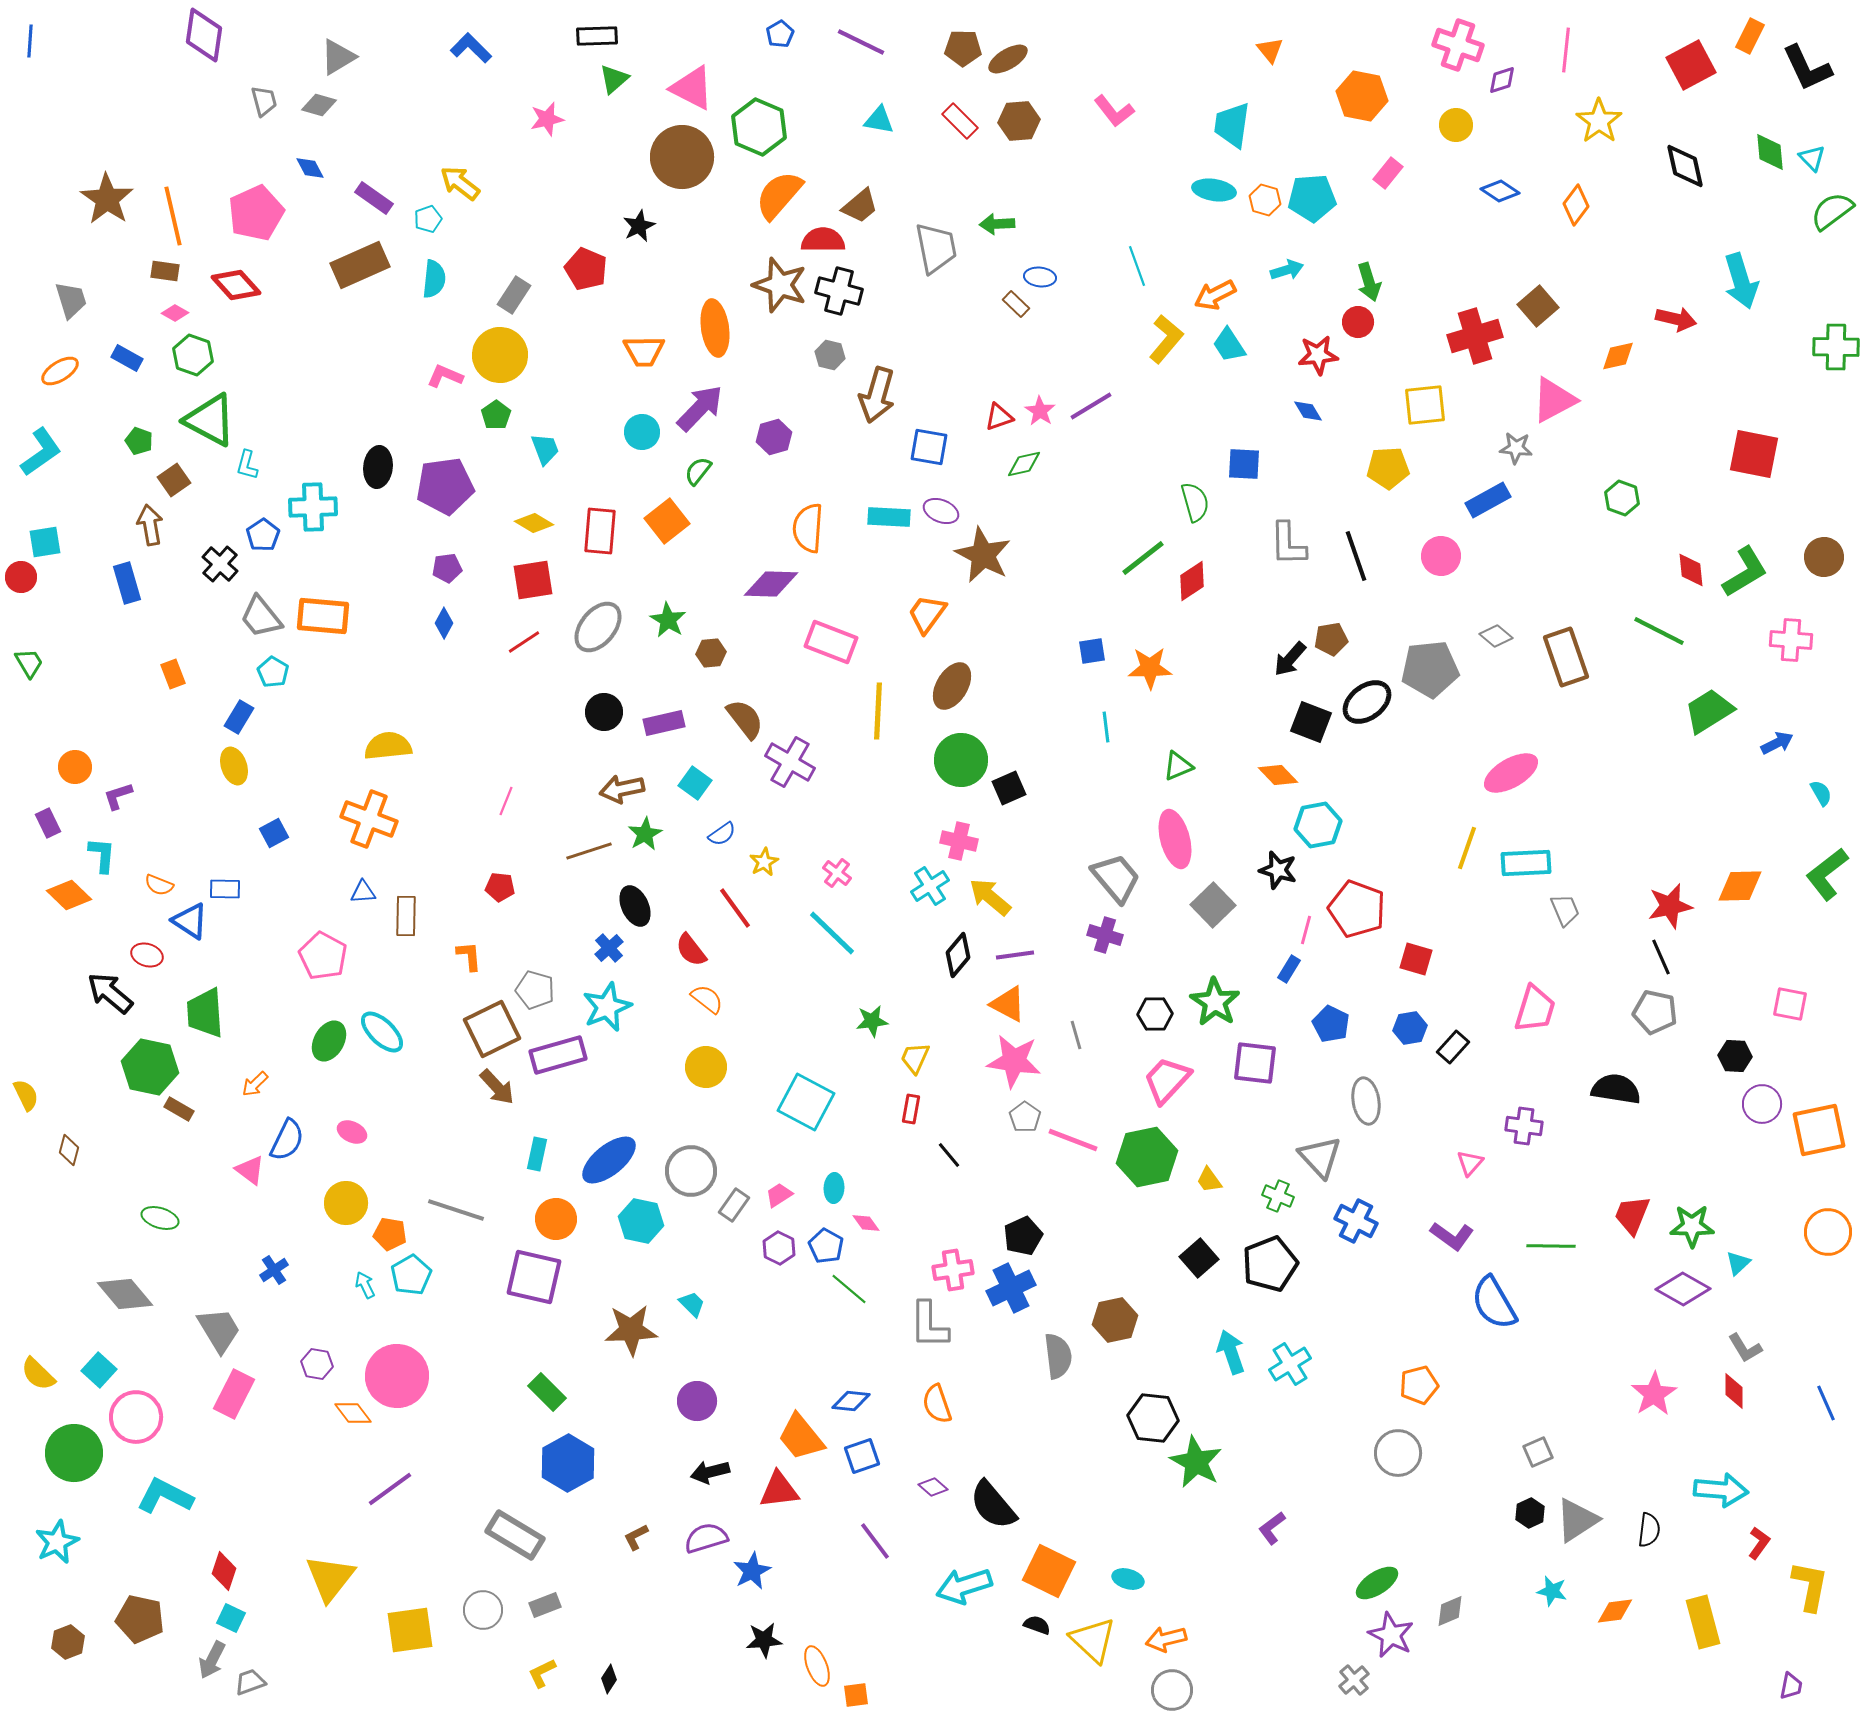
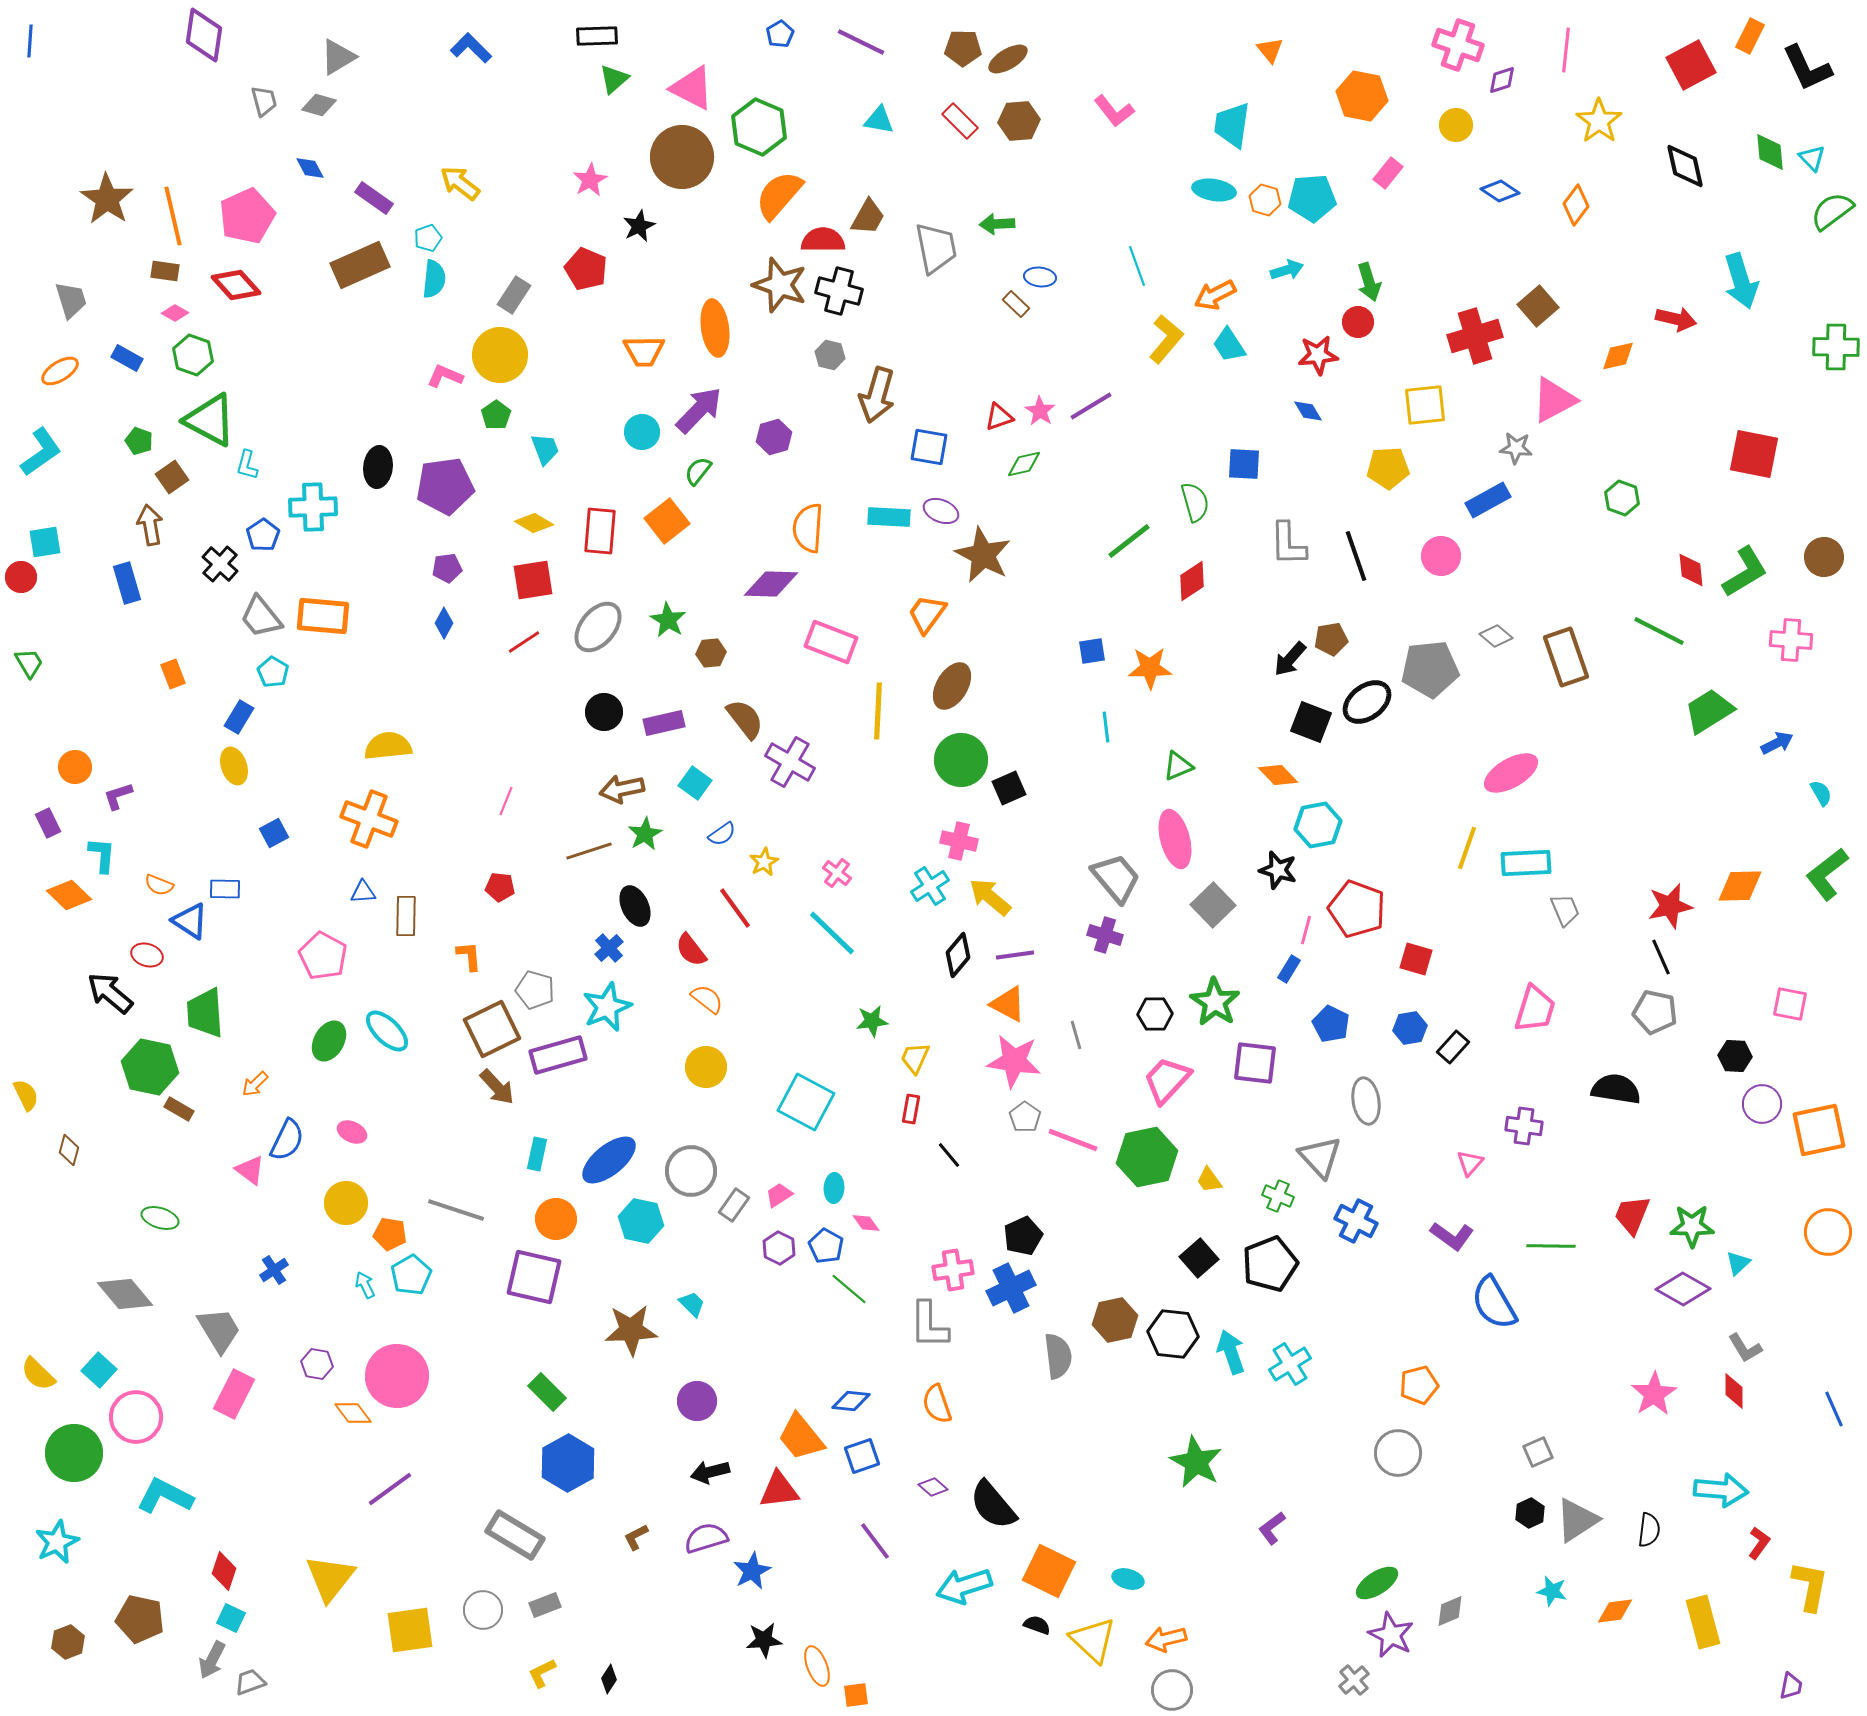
pink star at (547, 119): moved 43 px right, 61 px down; rotated 16 degrees counterclockwise
brown trapezoid at (860, 206): moved 8 px right, 11 px down; rotated 21 degrees counterclockwise
pink pentagon at (256, 213): moved 9 px left, 3 px down
cyan pentagon at (428, 219): moved 19 px down
purple arrow at (700, 408): moved 1 px left, 2 px down
brown square at (174, 480): moved 2 px left, 3 px up
green line at (1143, 558): moved 14 px left, 17 px up
cyan ellipse at (382, 1032): moved 5 px right, 1 px up
blue line at (1826, 1403): moved 8 px right, 6 px down
black hexagon at (1153, 1418): moved 20 px right, 84 px up
